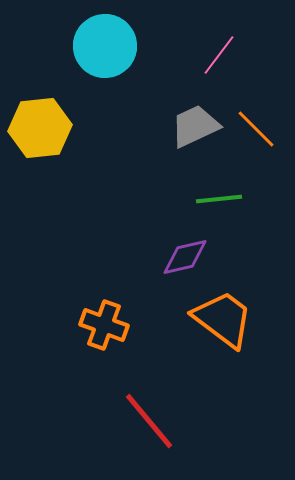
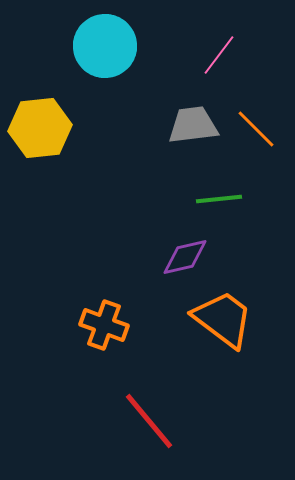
gray trapezoid: moved 2 px left, 1 px up; rotated 18 degrees clockwise
